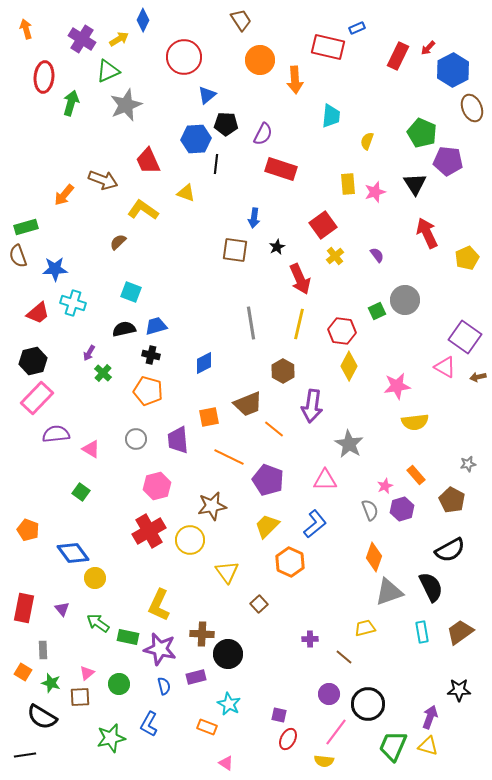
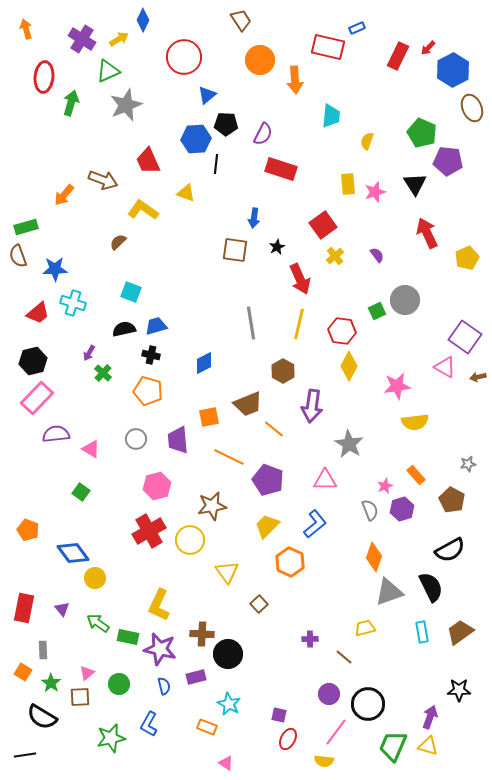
green star at (51, 683): rotated 18 degrees clockwise
